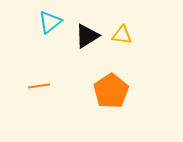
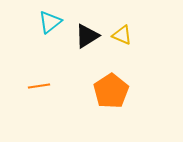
yellow triangle: rotated 15 degrees clockwise
